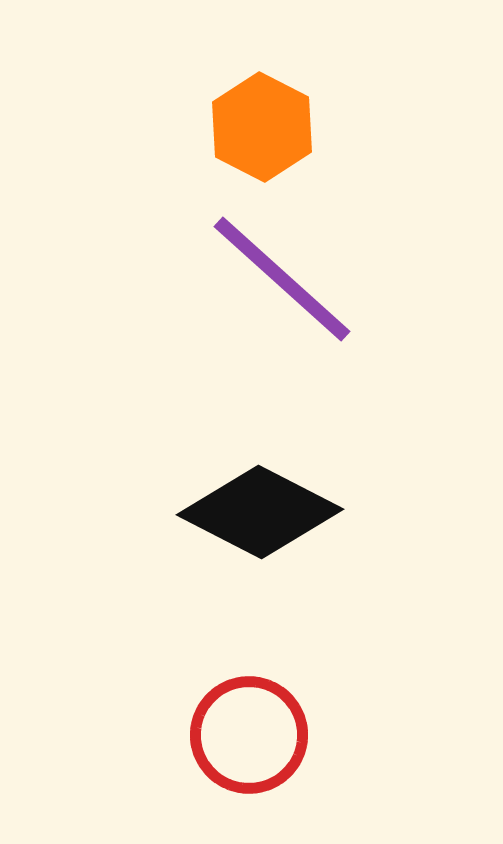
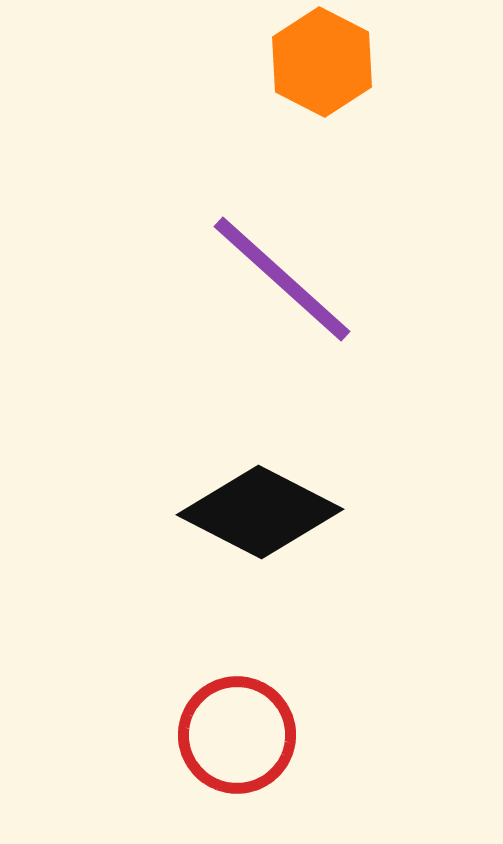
orange hexagon: moved 60 px right, 65 px up
red circle: moved 12 px left
